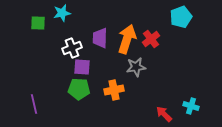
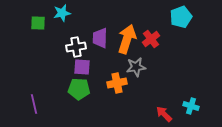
white cross: moved 4 px right, 1 px up; rotated 12 degrees clockwise
orange cross: moved 3 px right, 7 px up
